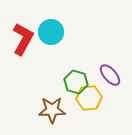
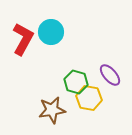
yellow hexagon: rotated 15 degrees clockwise
brown star: rotated 8 degrees counterclockwise
